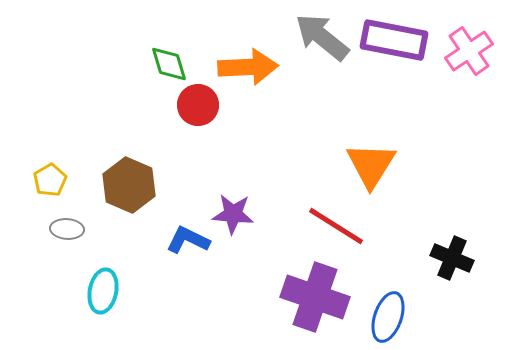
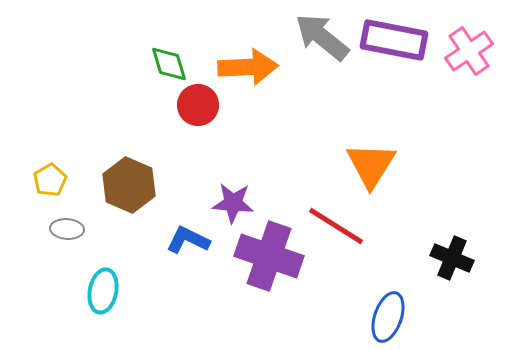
purple star: moved 11 px up
purple cross: moved 46 px left, 41 px up
